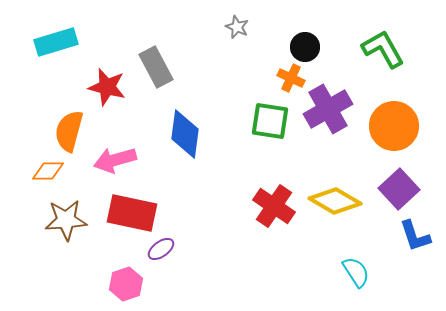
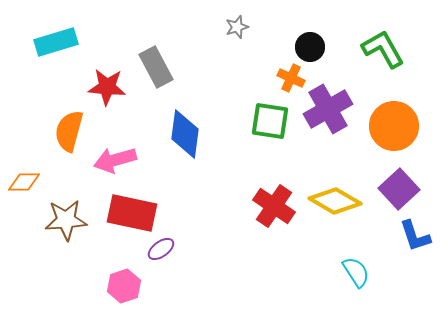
gray star: rotated 30 degrees clockwise
black circle: moved 5 px right
red star: rotated 9 degrees counterclockwise
orange diamond: moved 24 px left, 11 px down
pink hexagon: moved 2 px left, 2 px down
